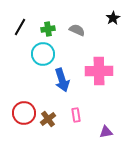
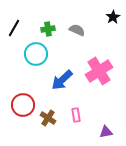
black star: moved 1 px up
black line: moved 6 px left, 1 px down
cyan circle: moved 7 px left
pink cross: rotated 32 degrees counterclockwise
blue arrow: rotated 65 degrees clockwise
red circle: moved 1 px left, 8 px up
brown cross: moved 1 px up; rotated 21 degrees counterclockwise
